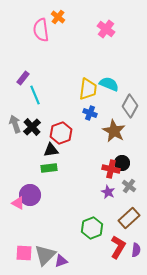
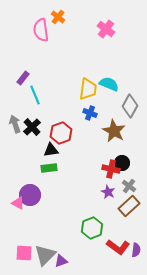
brown rectangle: moved 12 px up
red L-shape: rotated 95 degrees clockwise
